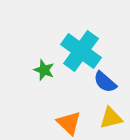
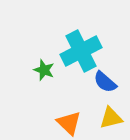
cyan cross: rotated 27 degrees clockwise
